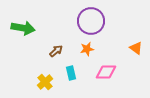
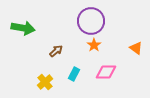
orange star: moved 7 px right, 4 px up; rotated 24 degrees counterclockwise
cyan rectangle: moved 3 px right, 1 px down; rotated 40 degrees clockwise
